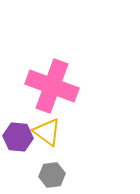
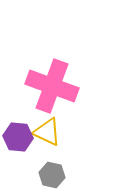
yellow triangle: rotated 12 degrees counterclockwise
gray hexagon: rotated 20 degrees clockwise
